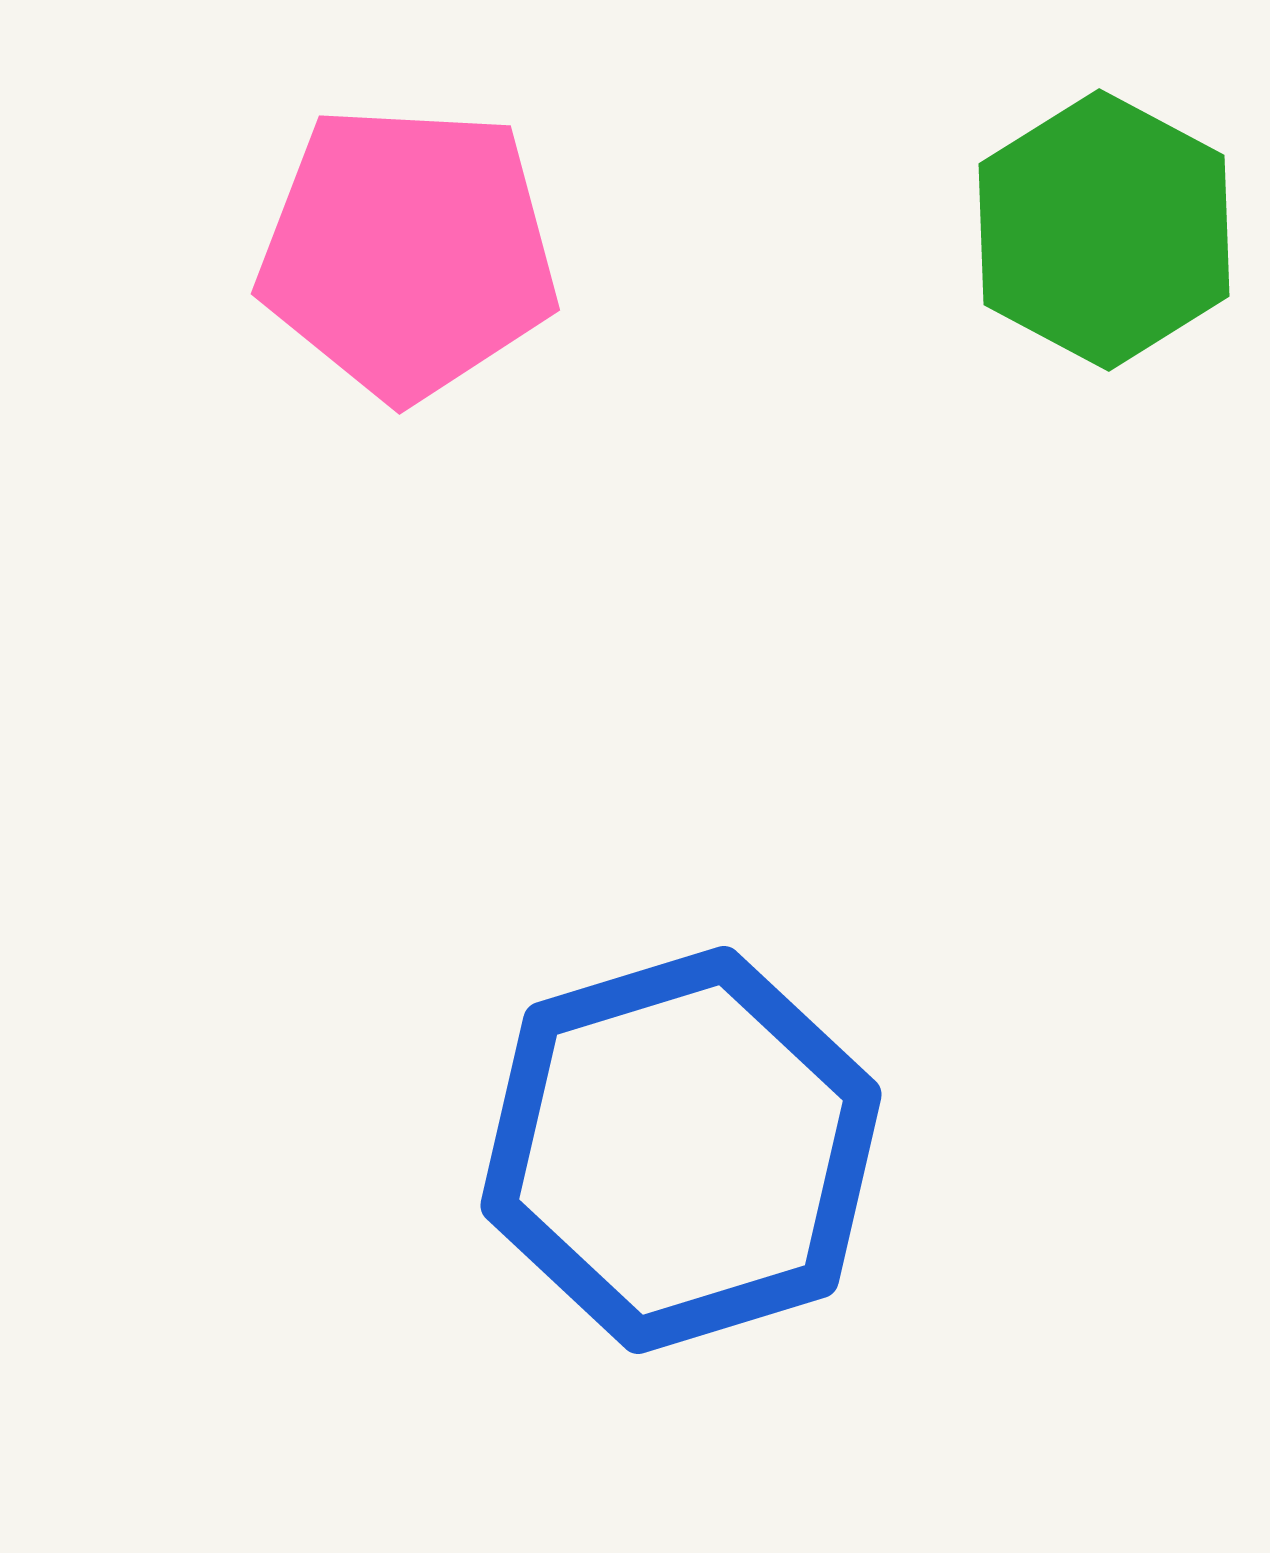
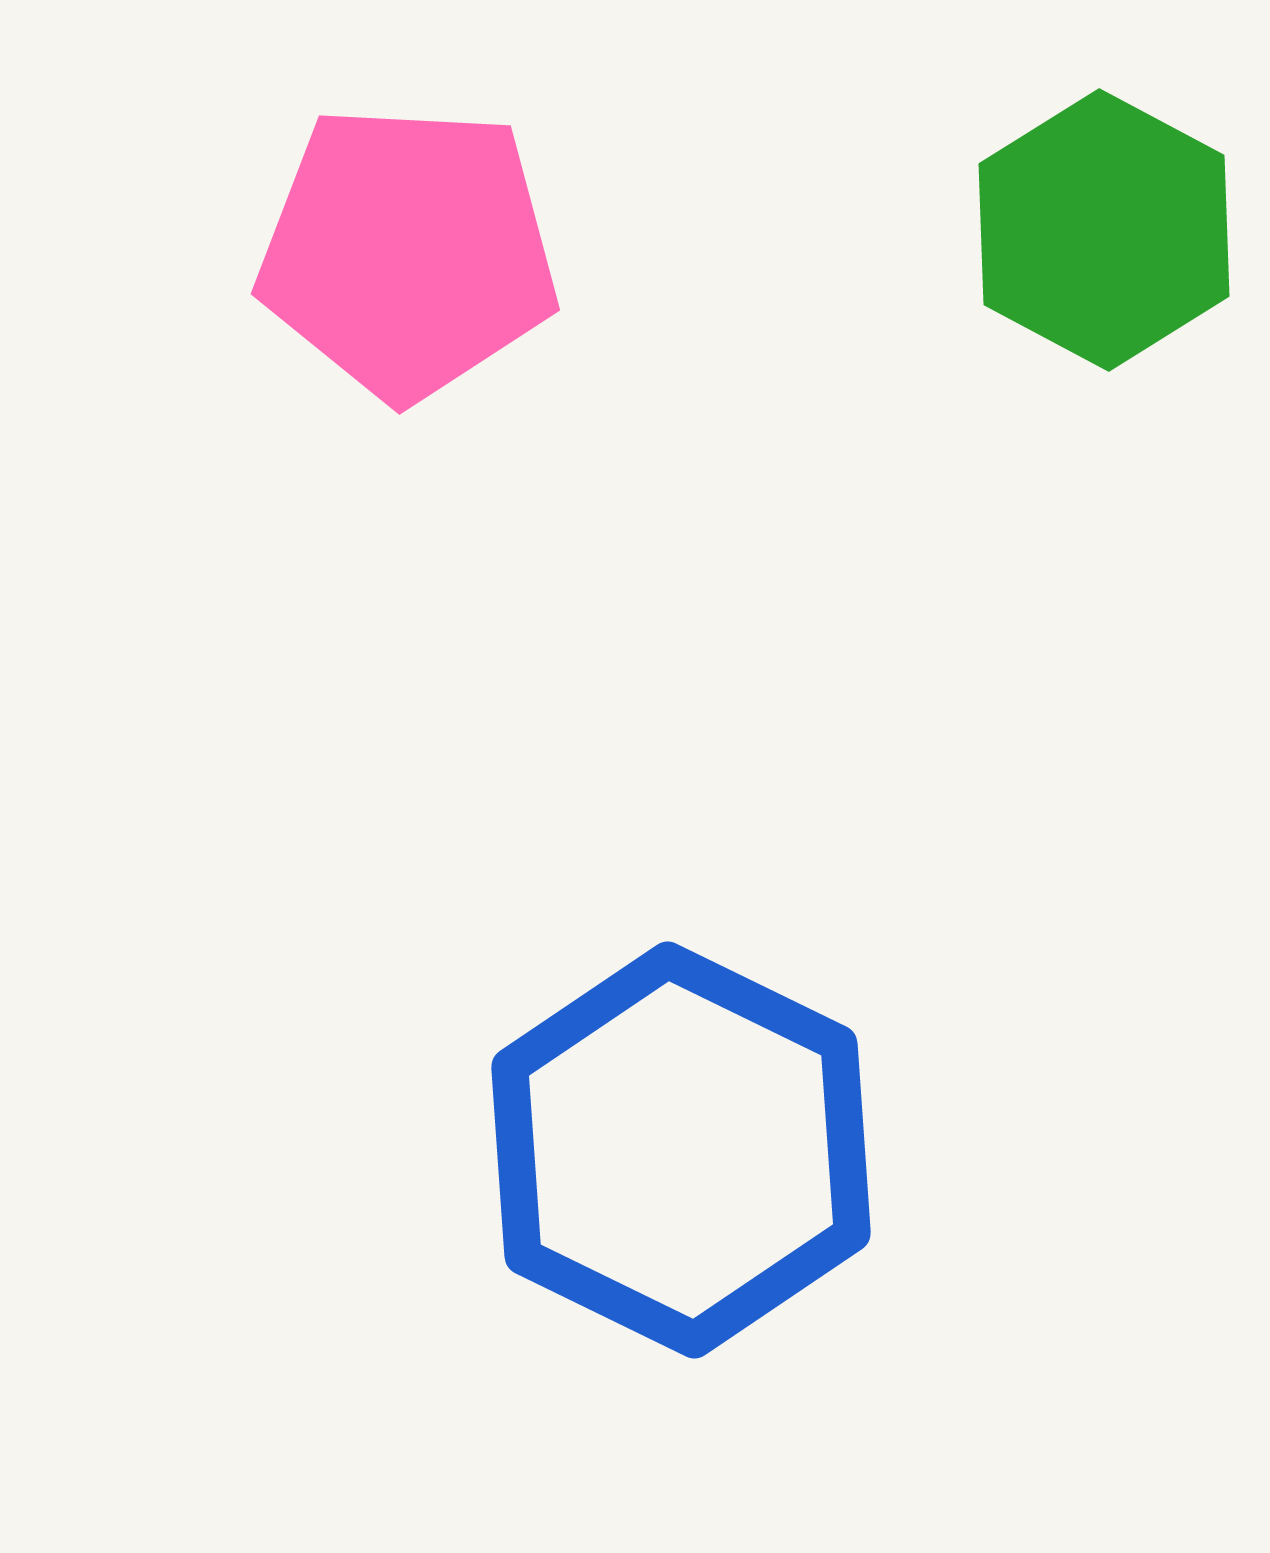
blue hexagon: rotated 17 degrees counterclockwise
